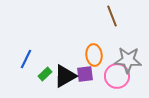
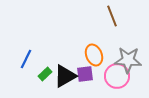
orange ellipse: rotated 15 degrees counterclockwise
